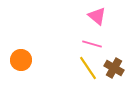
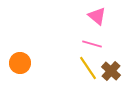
orange circle: moved 1 px left, 3 px down
brown cross: moved 3 px left, 3 px down; rotated 12 degrees clockwise
